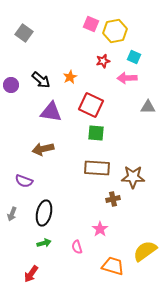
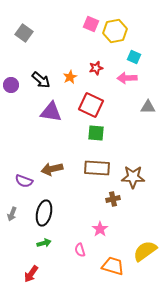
red star: moved 7 px left, 7 px down
brown arrow: moved 9 px right, 20 px down
pink semicircle: moved 3 px right, 3 px down
